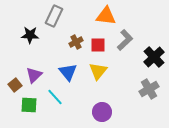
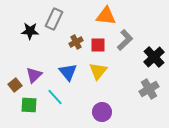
gray rectangle: moved 3 px down
black star: moved 4 px up
